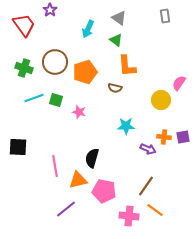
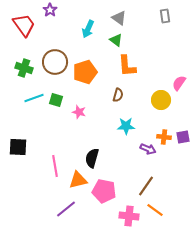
brown semicircle: moved 3 px right, 7 px down; rotated 88 degrees counterclockwise
